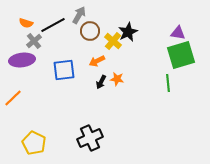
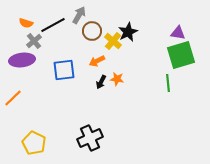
brown circle: moved 2 px right
